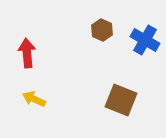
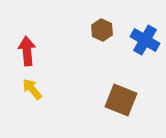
red arrow: moved 2 px up
yellow arrow: moved 2 px left, 10 px up; rotated 25 degrees clockwise
